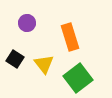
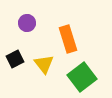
orange rectangle: moved 2 px left, 2 px down
black square: rotated 30 degrees clockwise
green square: moved 4 px right, 1 px up
